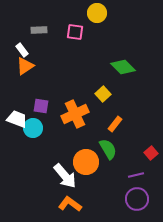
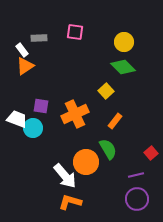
yellow circle: moved 27 px right, 29 px down
gray rectangle: moved 8 px down
yellow square: moved 3 px right, 3 px up
orange rectangle: moved 3 px up
orange L-shape: moved 2 px up; rotated 20 degrees counterclockwise
